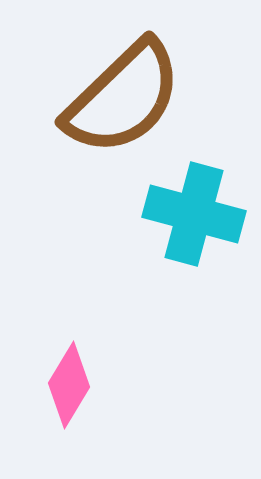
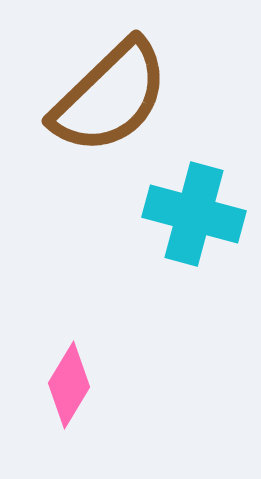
brown semicircle: moved 13 px left, 1 px up
